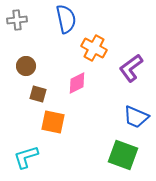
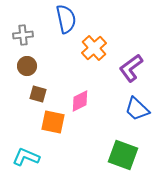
gray cross: moved 6 px right, 15 px down
orange cross: rotated 20 degrees clockwise
brown circle: moved 1 px right
pink diamond: moved 3 px right, 18 px down
blue trapezoid: moved 1 px right, 8 px up; rotated 20 degrees clockwise
cyan L-shape: rotated 40 degrees clockwise
